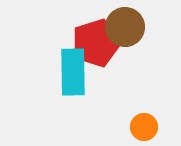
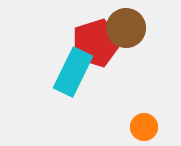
brown circle: moved 1 px right, 1 px down
cyan rectangle: rotated 27 degrees clockwise
